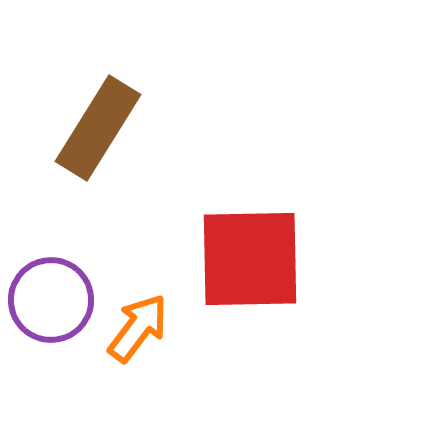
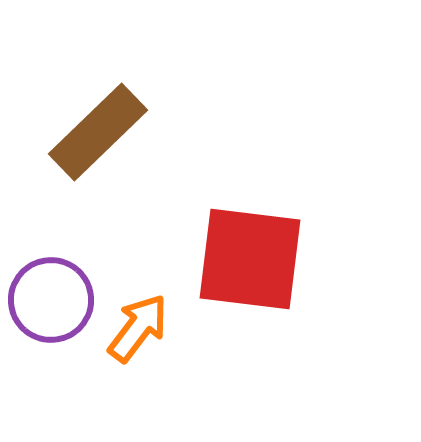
brown rectangle: moved 4 px down; rotated 14 degrees clockwise
red square: rotated 8 degrees clockwise
